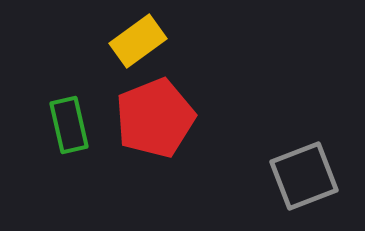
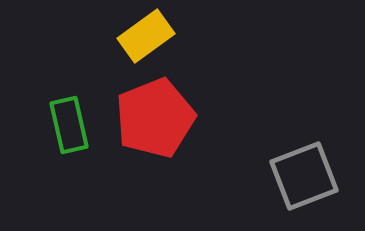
yellow rectangle: moved 8 px right, 5 px up
